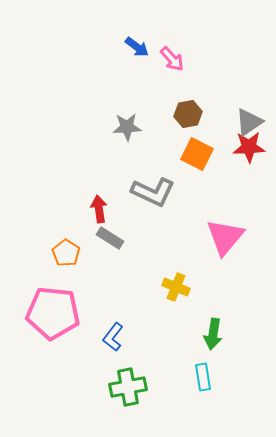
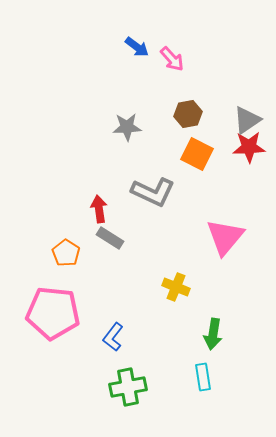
gray triangle: moved 2 px left, 2 px up
